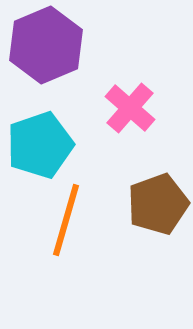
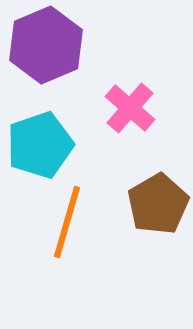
brown pentagon: rotated 10 degrees counterclockwise
orange line: moved 1 px right, 2 px down
